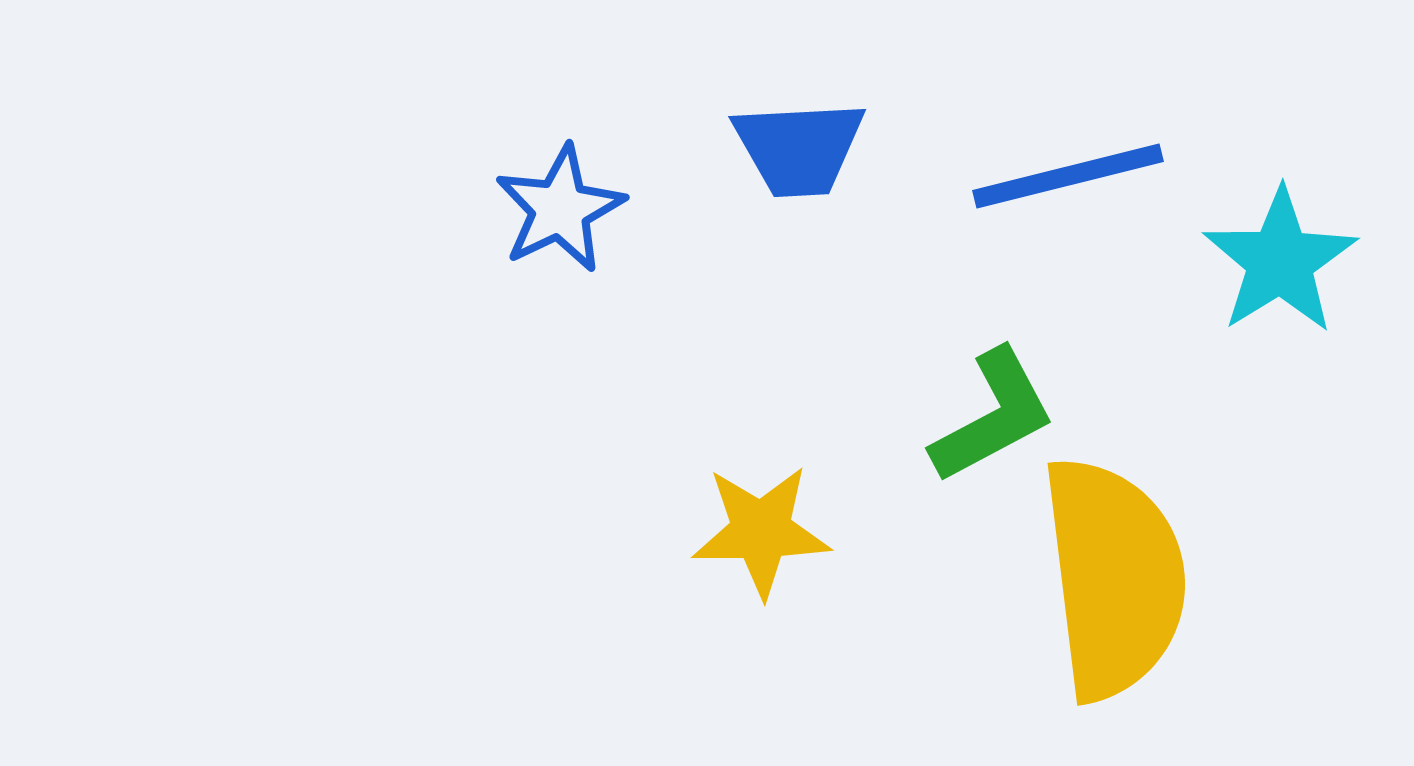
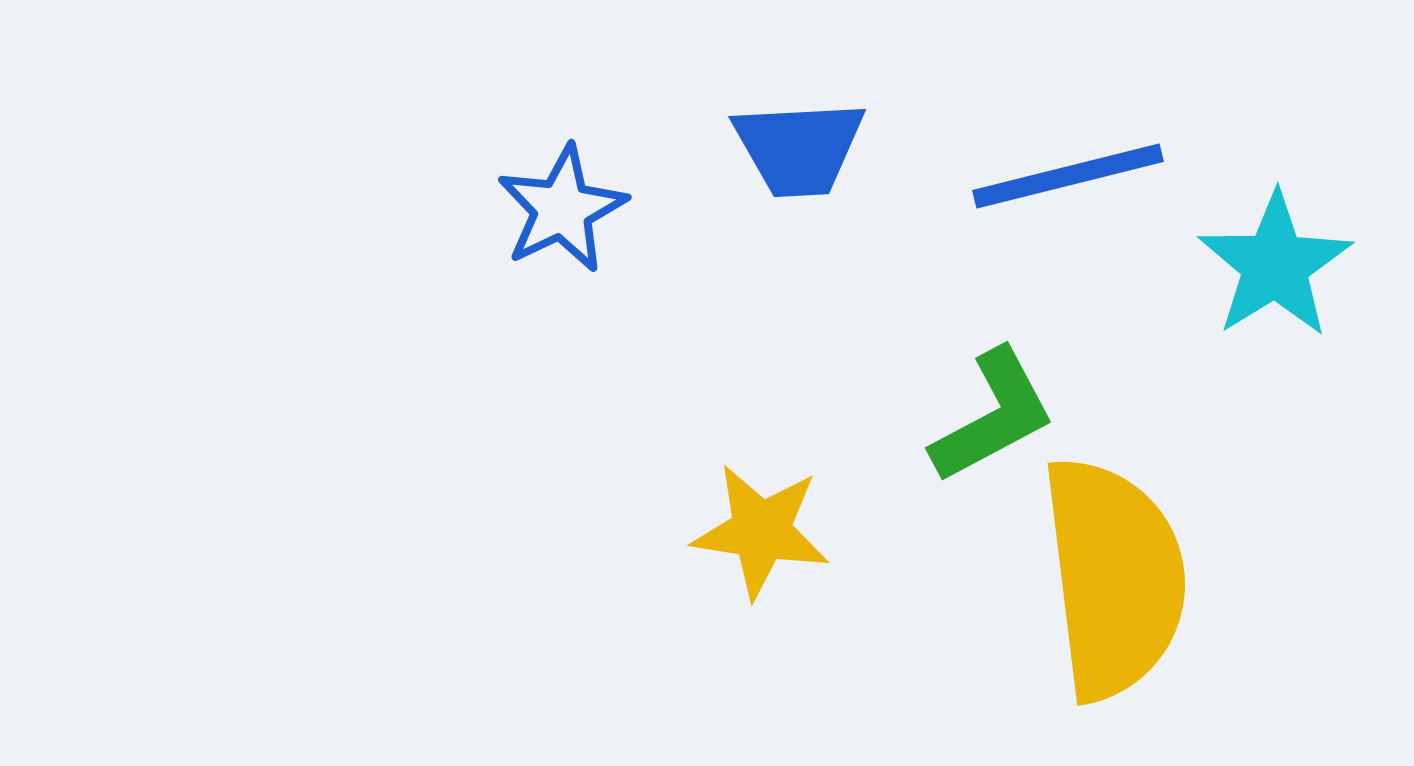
blue star: moved 2 px right
cyan star: moved 5 px left, 4 px down
yellow star: rotated 10 degrees clockwise
